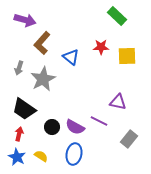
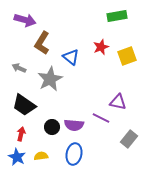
green rectangle: rotated 54 degrees counterclockwise
brown L-shape: rotated 10 degrees counterclockwise
red star: rotated 21 degrees counterclockwise
yellow square: rotated 18 degrees counterclockwise
gray arrow: rotated 96 degrees clockwise
gray star: moved 7 px right
black trapezoid: moved 4 px up
purple line: moved 2 px right, 3 px up
purple semicircle: moved 1 px left, 2 px up; rotated 24 degrees counterclockwise
red arrow: moved 2 px right
yellow semicircle: rotated 40 degrees counterclockwise
